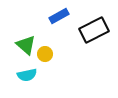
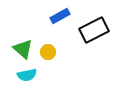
blue rectangle: moved 1 px right
green triangle: moved 3 px left, 4 px down
yellow circle: moved 3 px right, 2 px up
